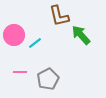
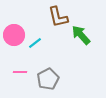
brown L-shape: moved 1 px left, 1 px down
